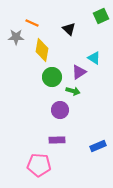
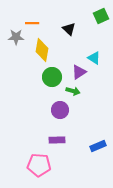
orange line: rotated 24 degrees counterclockwise
